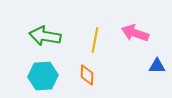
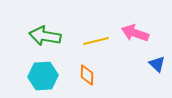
yellow line: moved 1 px right, 1 px down; rotated 65 degrees clockwise
blue triangle: moved 2 px up; rotated 42 degrees clockwise
